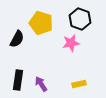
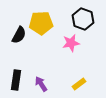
black hexagon: moved 3 px right
yellow pentagon: rotated 20 degrees counterclockwise
black semicircle: moved 2 px right, 4 px up
black rectangle: moved 2 px left
yellow rectangle: rotated 24 degrees counterclockwise
